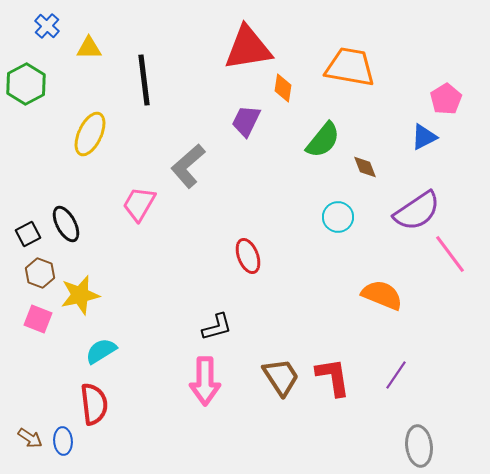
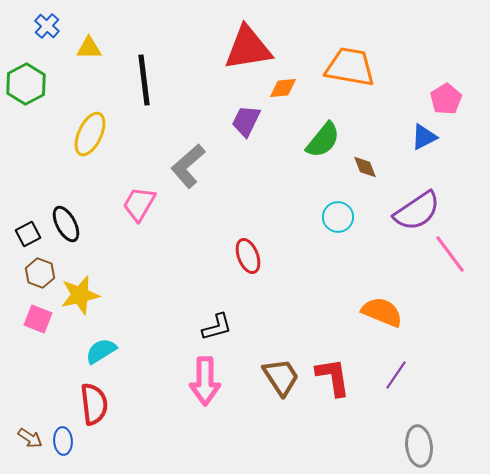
orange diamond: rotated 76 degrees clockwise
orange semicircle: moved 17 px down
